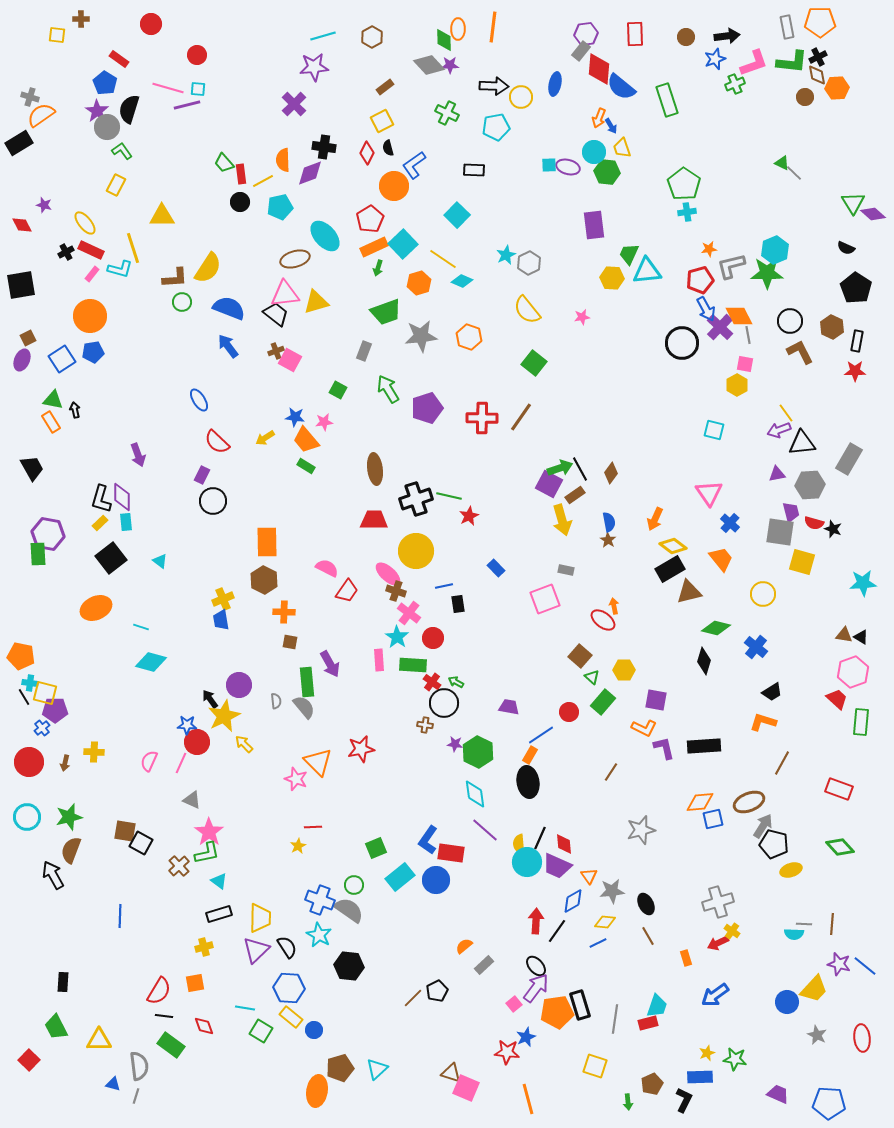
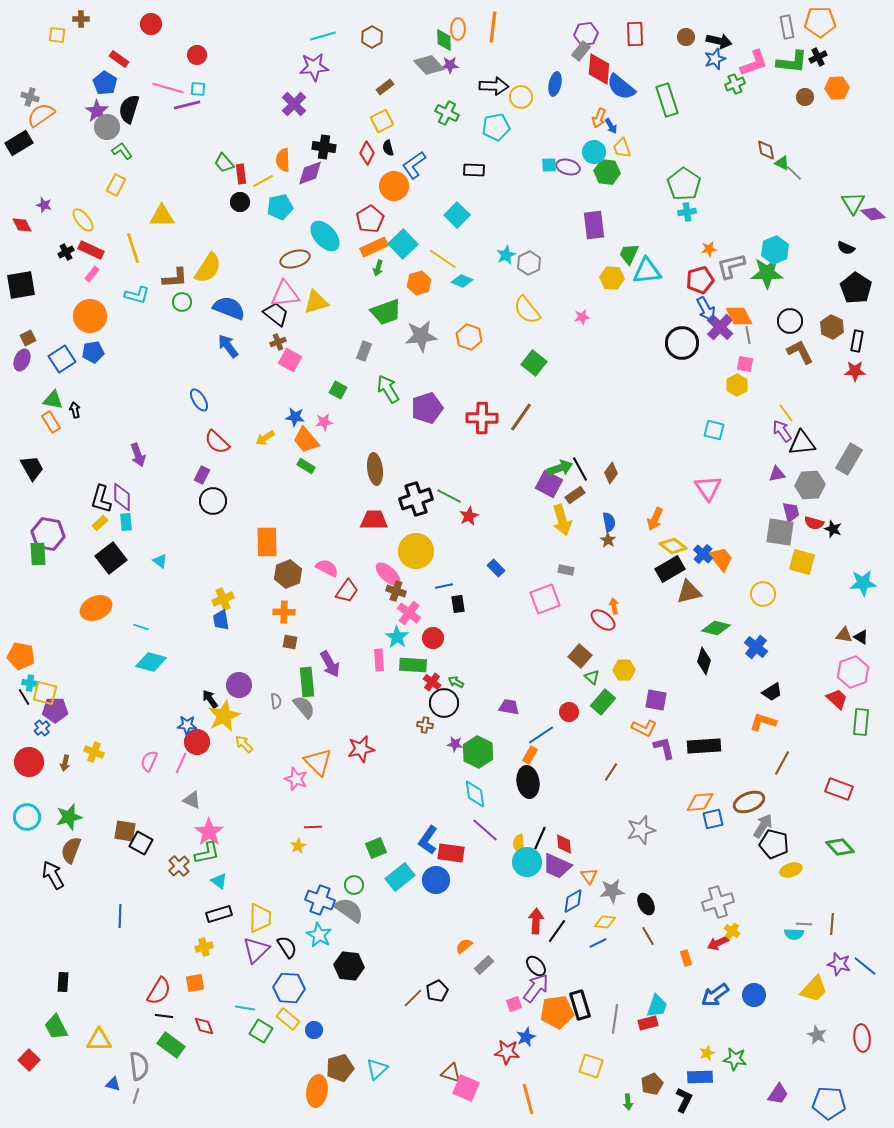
black arrow at (727, 36): moved 8 px left, 5 px down; rotated 20 degrees clockwise
brown diamond at (817, 75): moved 51 px left, 75 px down
yellow ellipse at (85, 223): moved 2 px left, 3 px up
cyan L-shape at (120, 269): moved 17 px right, 26 px down
brown cross at (276, 351): moved 2 px right, 9 px up
purple arrow at (779, 430): moved 3 px right, 1 px down; rotated 75 degrees clockwise
pink triangle at (709, 493): moved 1 px left, 5 px up
green line at (449, 496): rotated 15 degrees clockwise
blue cross at (730, 523): moved 27 px left, 31 px down
brown hexagon at (264, 580): moved 24 px right, 6 px up; rotated 12 degrees clockwise
yellow cross at (94, 752): rotated 18 degrees clockwise
blue circle at (787, 1002): moved 33 px left, 7 px up
pink square at (514, 1004): rotated 21 degrees clockwise
yellow rectangle at (291, 1017): moved 3 px left, 2 px down
yellow square at (595, 1066): moved 4 px left
purple trapezoid at (778, 1094): rotated 100 degrees clockwise
